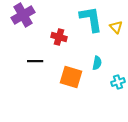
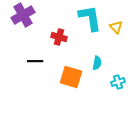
cyan L-shape: moved 1 px left, 1 px up
